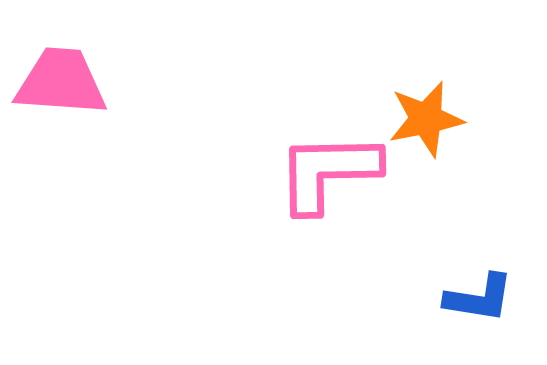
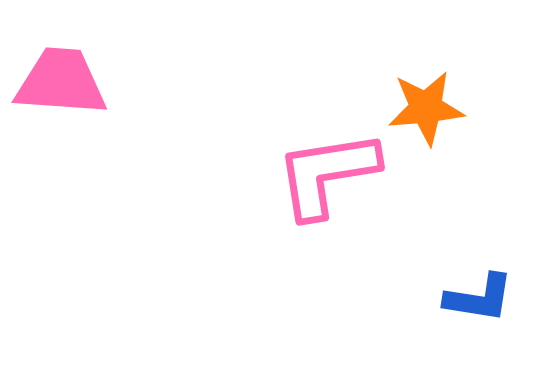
orange star: moved 11 px up; rotated 6 degrees clockwise
pink L-shape: moved 1 px left, 2 px down; rotated 8 degrees counterclockwise
